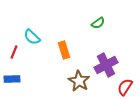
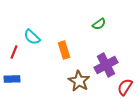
green semicircle: moved 1 px right, 1 px down
